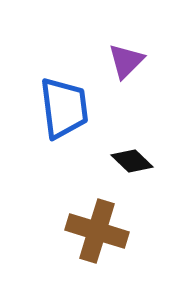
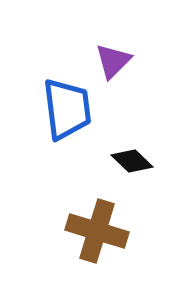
purple triangle: moved 13 px left
blue trapezoid: moved 3 px right, 1 px down
